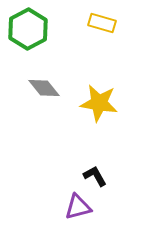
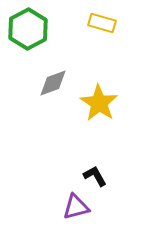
gray diamond: moved 9 px right, 5 px up; rotated 72 degrees counterclockwise
yellow star: rotated 24 degrees clockwise
purple triangle: moved 2 px left
